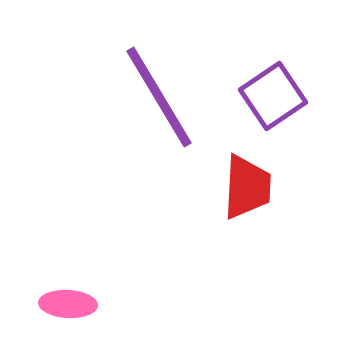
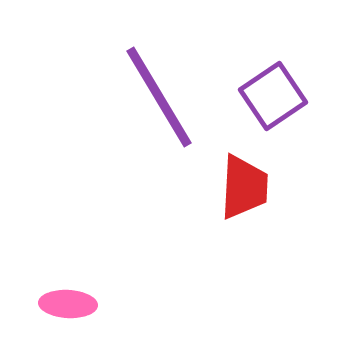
red trapezoid: moved 3 px left
